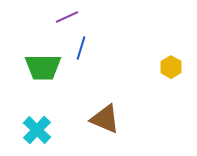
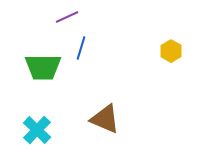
yellow hexagon: moved 16 px up
